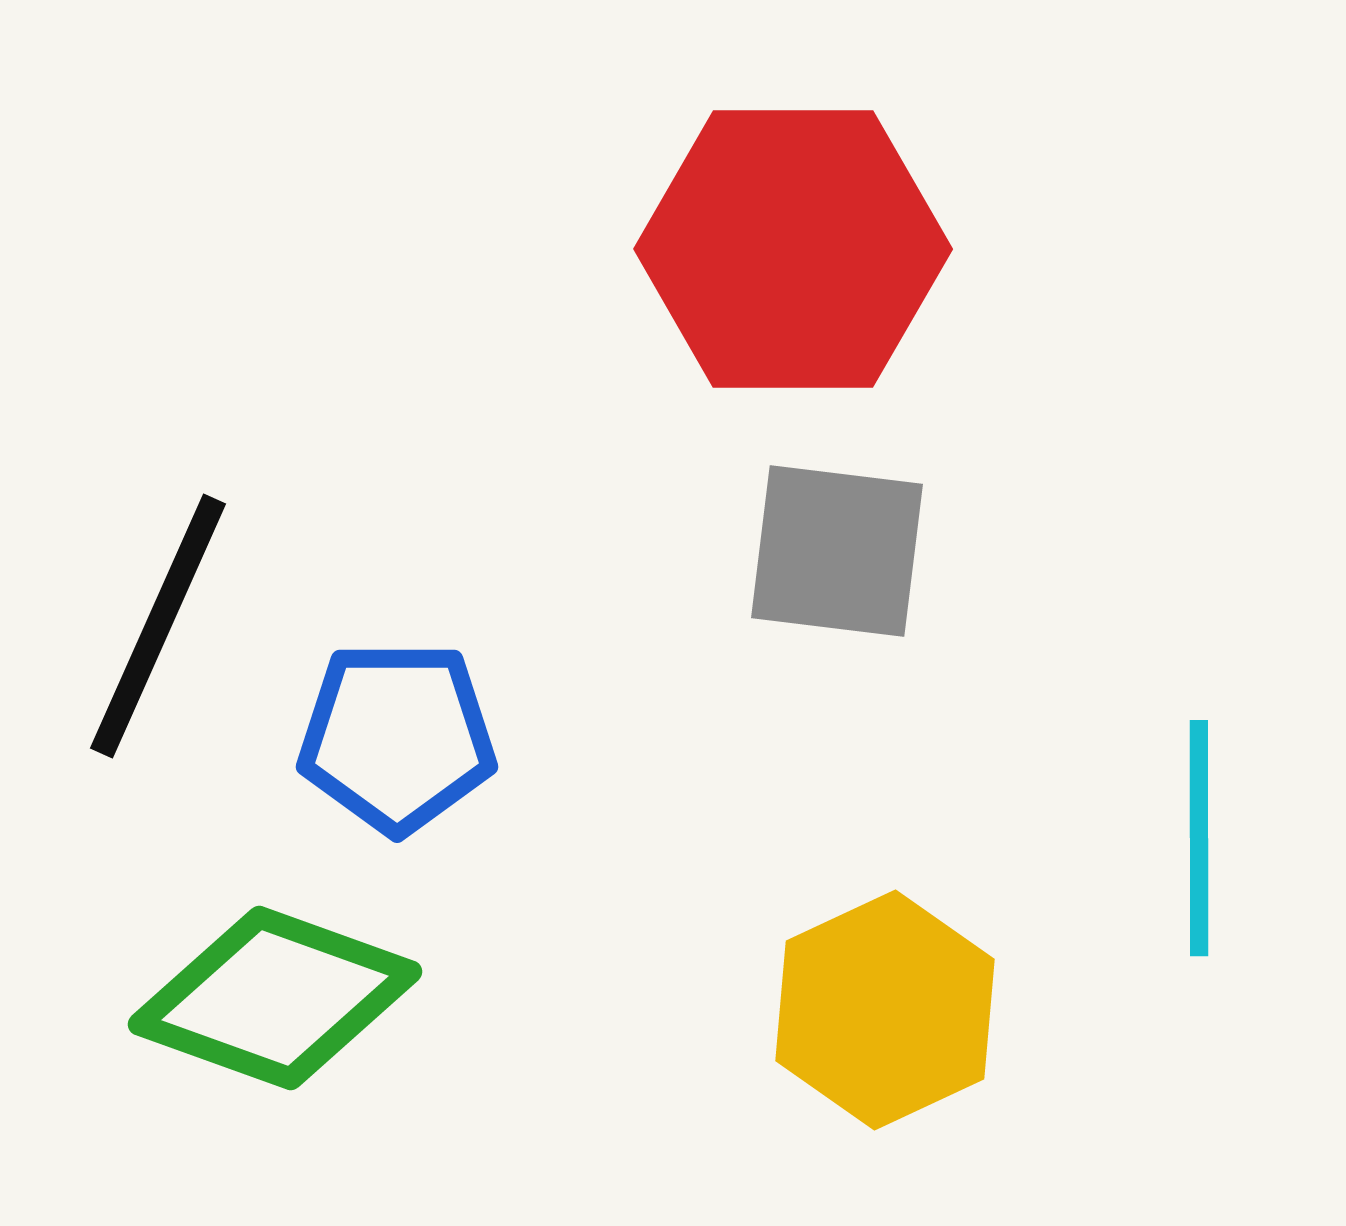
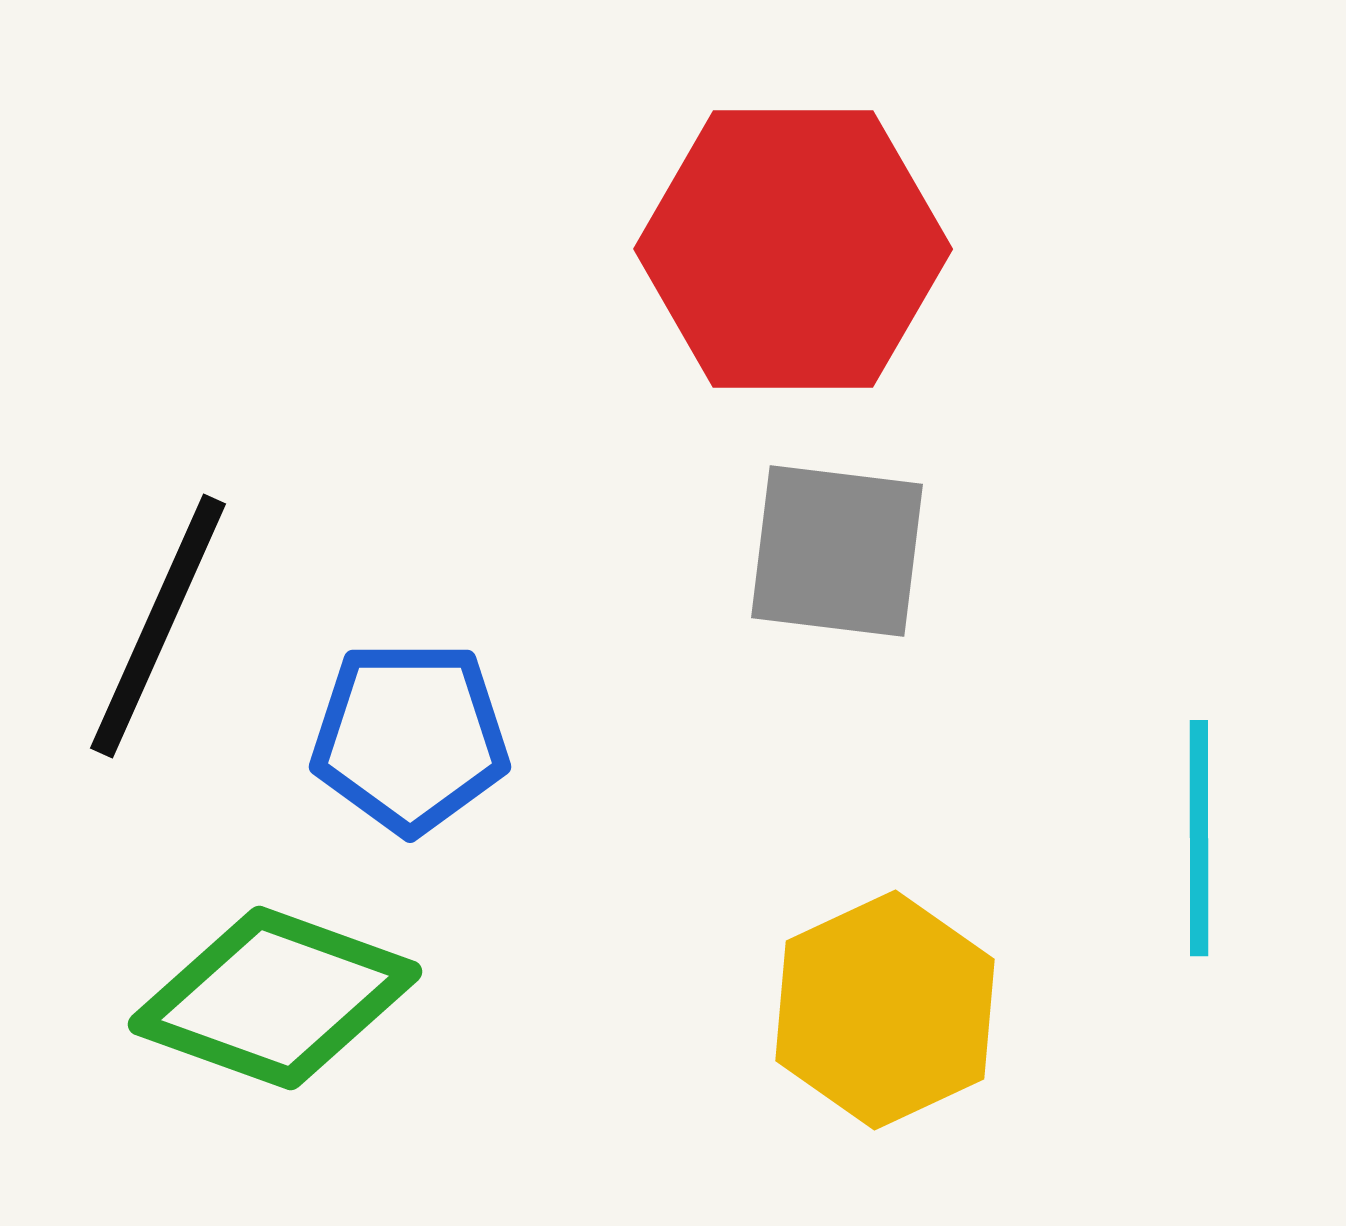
blue pentagon: moved 13 px right
